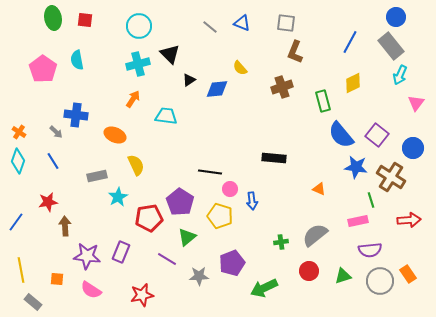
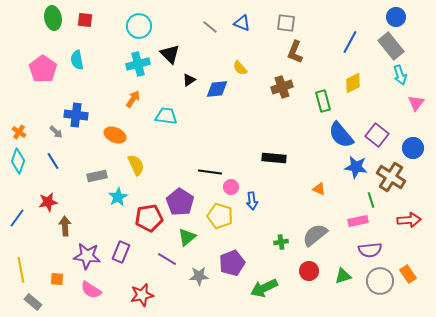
cyan arrow at (400, 75): rotated 42 degrees counterclockwise
pink circle at (230, 189): moved 1 px right, 2 px up
blue line at (16, 222): moved 1 px right, 4 px up
